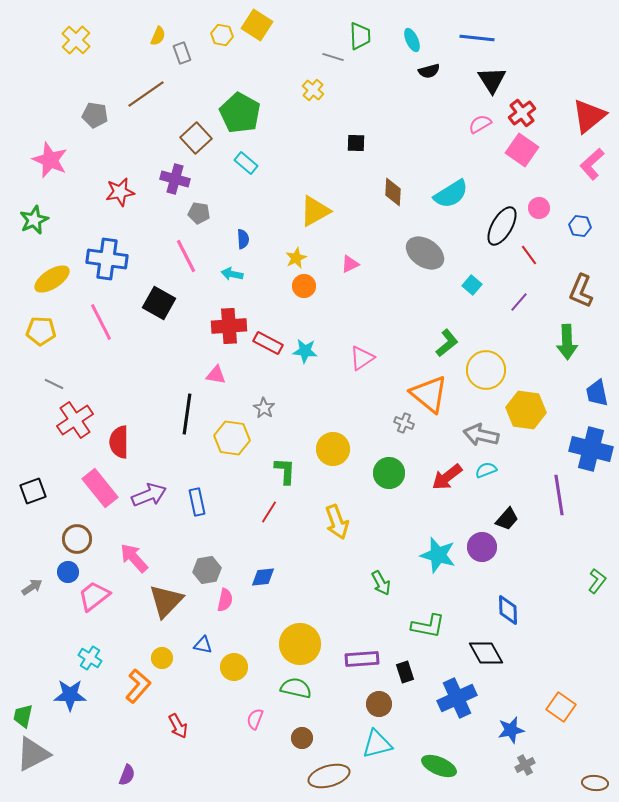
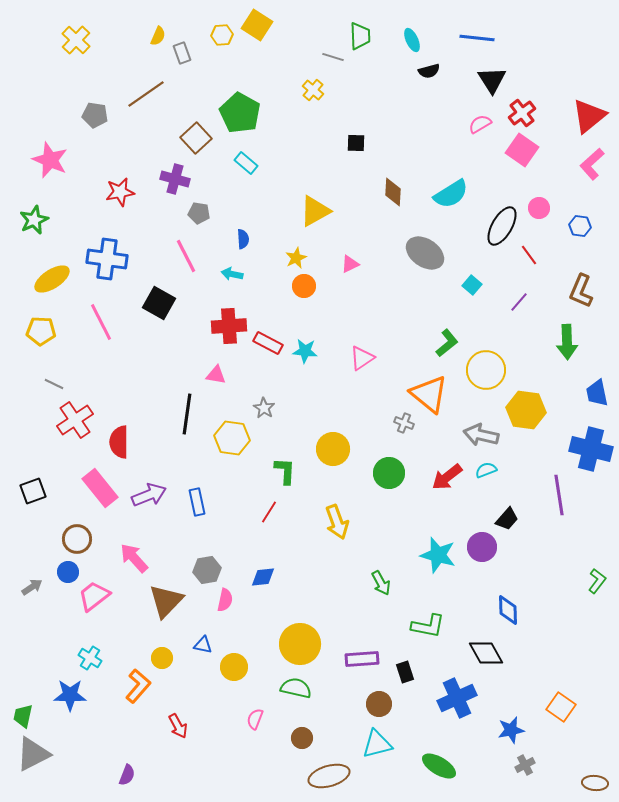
yellow hexagon at (222, 35): rotated 15 degrees counterclockwise
green ellipse at (439, 766): rotated 8 degrees clockwise
